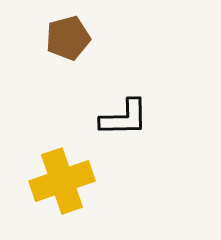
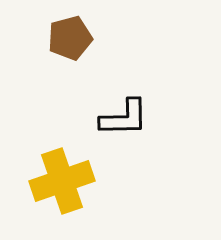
brown pentagon: moved 2 px right
